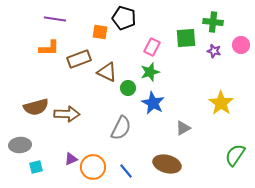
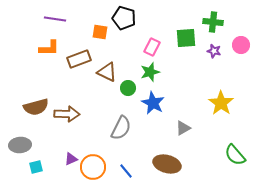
green semicircle: rotated 75 degrees counterclockwise
